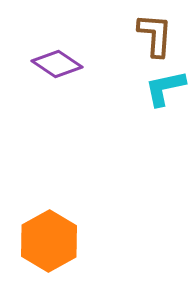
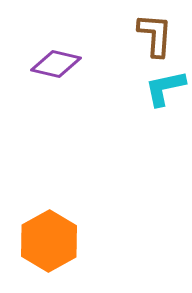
purple diamond: moved 1 px left; rotated 21 degrees counterclockwise
